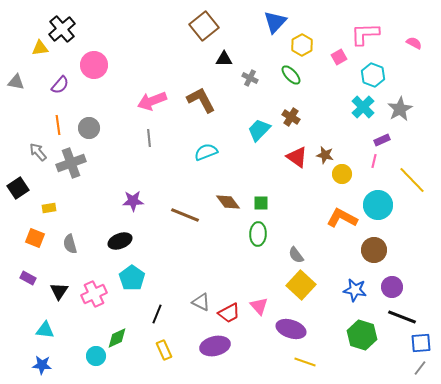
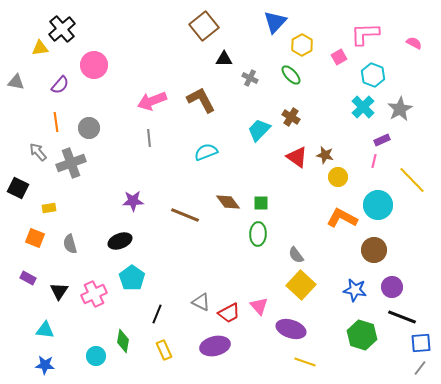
orange line at (58, 125): moved 2 px left, 3 px up
yellow circle at (342, 174): moved 4 px left, 3 px down
black square at (18, 188): rotated 30 degrees counterclockwise
green diamond at (117, 338): moved 6 px right, 3 px down; rotated 55 degrees counterclockwise
blue star at (42, 365): moved 3 px right
